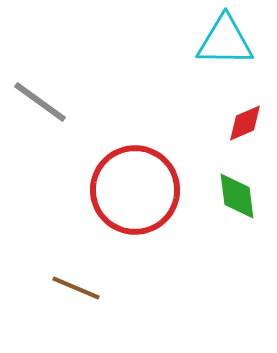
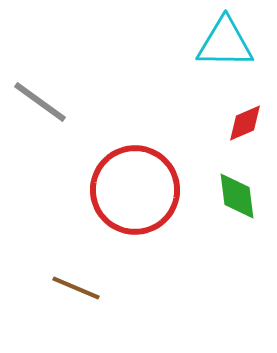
cyan triangle: moved 2 px down
